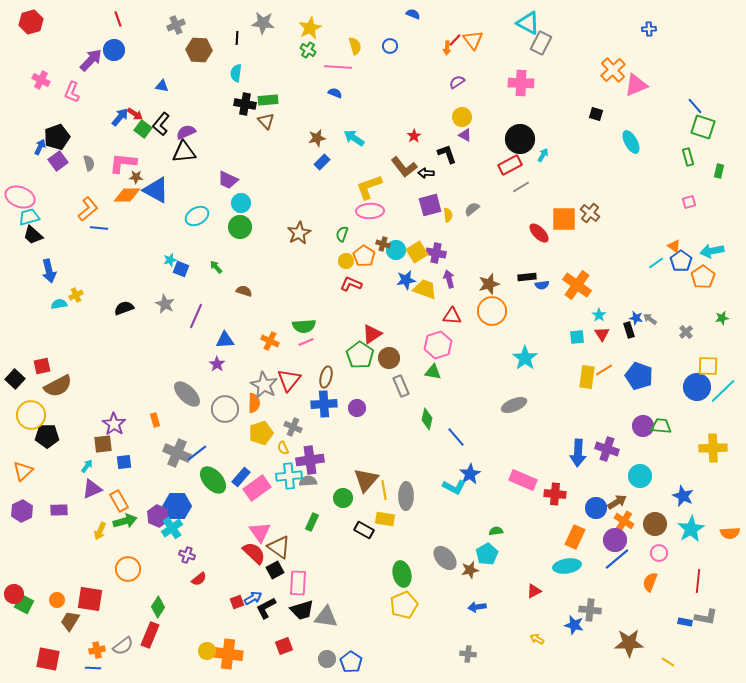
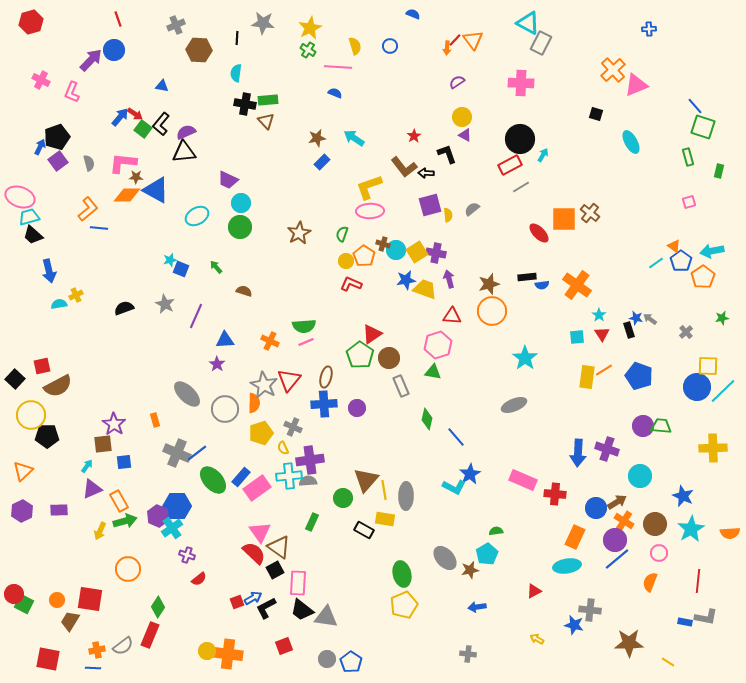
black trapezoid at (302, 610): rotated 55 degrees clockwise
